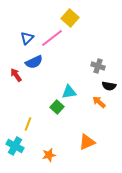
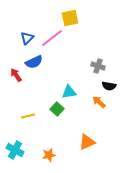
yellow square: rotated 36 degrees clockwise
green square: moved 2 px down
yellow line: moved 8 px up; rotated 56 degrees clockwise
cyan cross: moved 4 px down
